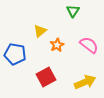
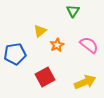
blue pentagon: rotated 20 degrees counterclockwise
red square: moved 1 px left
